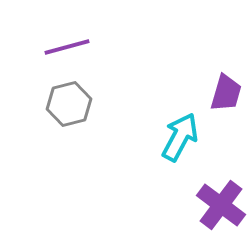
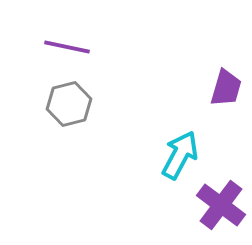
purple line: rotated 27 degrees clockwise
purple trapezoid: moved 5 px up
cyan arrow: moved 18 px down
